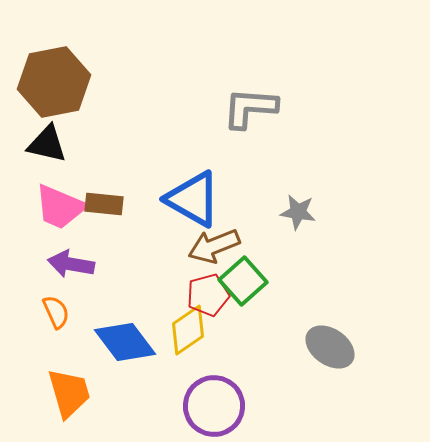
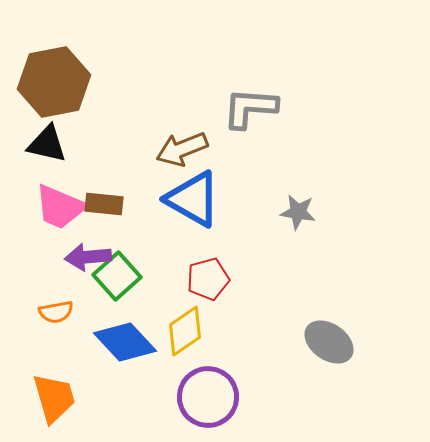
brown arrow: moved 32 px left, 97 px up
purple arrow: moved 17 px right, 7 px up; rotated 15 degrees counterclockwise
green square: moved 126 px left, 5 px up
red pentagon: moved 16 px up
orange semicircle: rotated 104 degrees clockwise
yellow diamond: moved 3 px left, 1 px down
blue diamond: rotated 6 degrees counterclockwise
gray ellipse: moved 1 px left, 5 px up
orange trapezoid: moved 15 px left, 5 px down
purple circle: moved 6 px left, 9 px up
